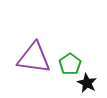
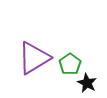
purple triangle: rotated 39 degrees counterclockwise
